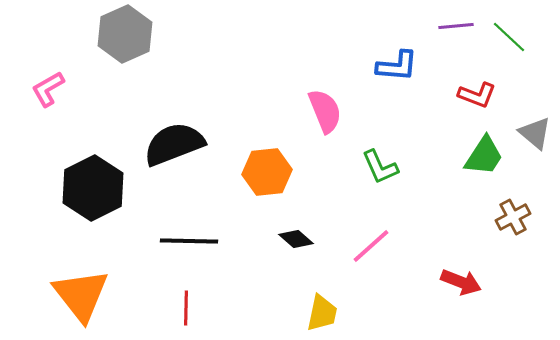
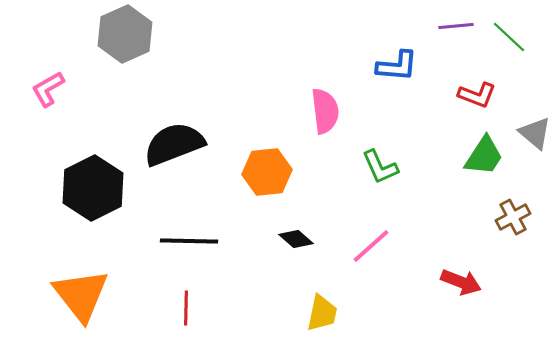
pink semicircle: rotated 15 degrees clockwise
